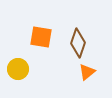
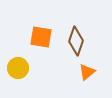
brown diamond: moved 2 px left, 2 px up
yellow circle: moved 1 px up
